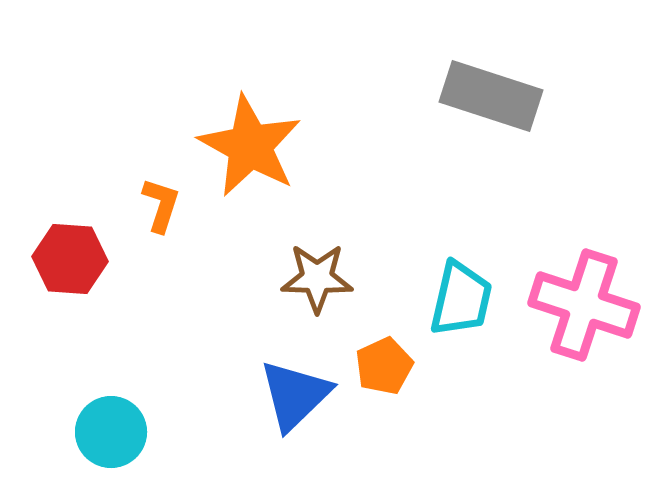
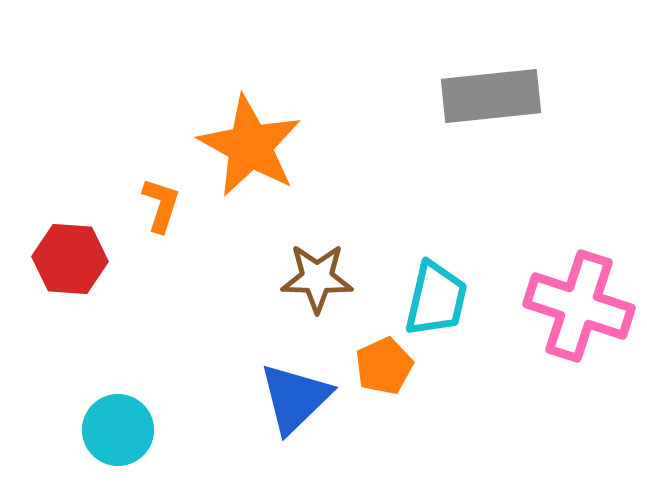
gray rectangle: rotated 24 degrees counterclockwise
cyan trapezoid: moved 25 px left
pink cross: moved 5 px left, 1 px down
blue triangle: moved 3 px down
cyan circle: moved 7 px right, 2 px up
